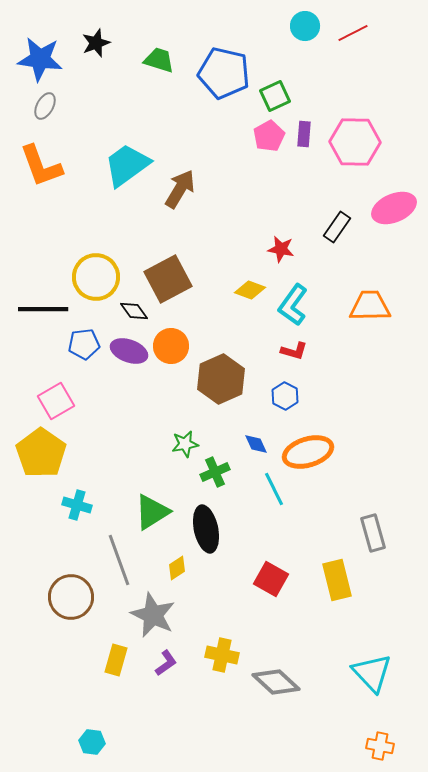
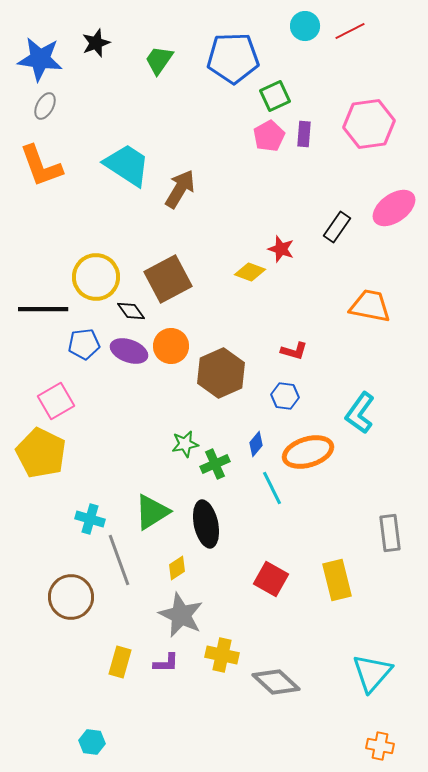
red line at (353, 33): moved 3 px left, 2 px up
green trapezoid at (159, 60): rotated 72 degrees counterclockwise
blue pentagon at (224, 73): moved 9 px right, 15 px up; rotated 15 degrees counterclockwise
pink hexagon at (355, 142): moved 14 px right, 18 px up; rotated 9 degrees counterclockwise
cyan trapezoid at (127, 165): rotated 69 degrees clockwise
pink ellipse at (394, 208): rotated 12 degrees counterclockwise
red star at (281, 249): rotated 8 degrees clockwise
yellow diamond at (250, 290): moved 18 px up
cyan L-shape at (293, 305): moved 67 px right, 108 px down
orange trapezoid at (370, 306): rotated 12 degrees clockwise
black diamond at (134, 311): moved 3 px left
brown hexagon at (221, 379): moved 6 px up
blue hexagon at (285, 396): rotated 20 degrees counterclockwise
blue diamond at (256, 444): rotated 65 degrees clockwise
yellow pentagon at (41, 453): rotated 9 degrees counterclockwise
green cross at (215, 472): moved 8 px up
cyan line at (274, 489): moved 2 px left, 1 px up
cyan cross at (77, 505): moved 13 px right, 14 px down
black ellipse at (206, 529): moved 5 px up
gray rectangle at (373, 533): moved 17 px right; rotated 9 degrees clockwise
gray star at (153, 615): moved 28 px right
yellow rectangle at (116, 660): moved 4 px right, 2 px down
purple L-shape at (166, 663): rotated 36 degrees clockwise
cyan triangle at (372, 673): rotated 24 degrees clockwise
